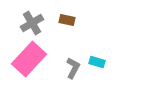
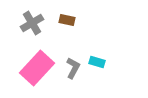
pink rectangle: moved 8 px right, 9 px down
